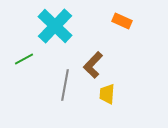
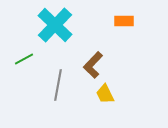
orange rectangle: moved 2 px right; rotated 24 degrees counterclockwise
cyan cross: moved 1 px up
gray line: moved 7 px left
yellow trapezoid: moved 2 px left; rotated 30 degrees counterclockwise
